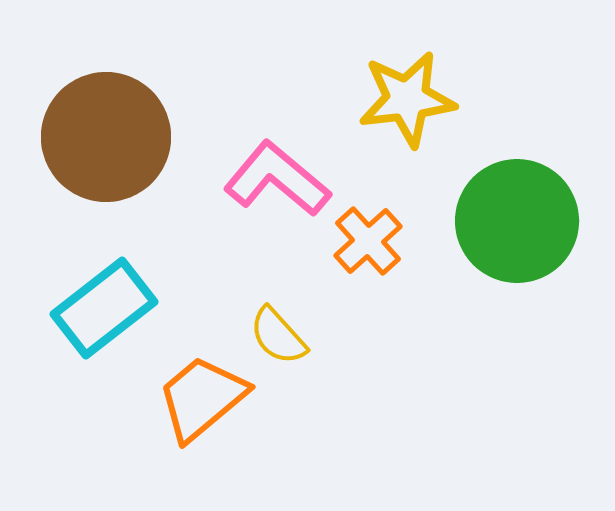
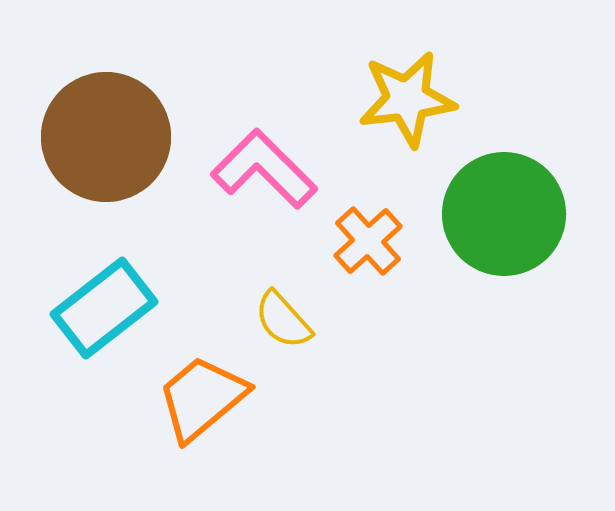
pink L-shape: moved 13 px left, 10 px up; rotated 5 degrees clockwise
green circle: moved 13 px left, 7 px up
yellow semicircle: moved 5 px right, 16 px up
